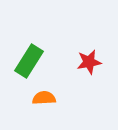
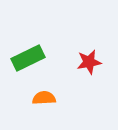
green rectangle: moved 1 px left, 3 px up; rotated 32 degrees clockwise
